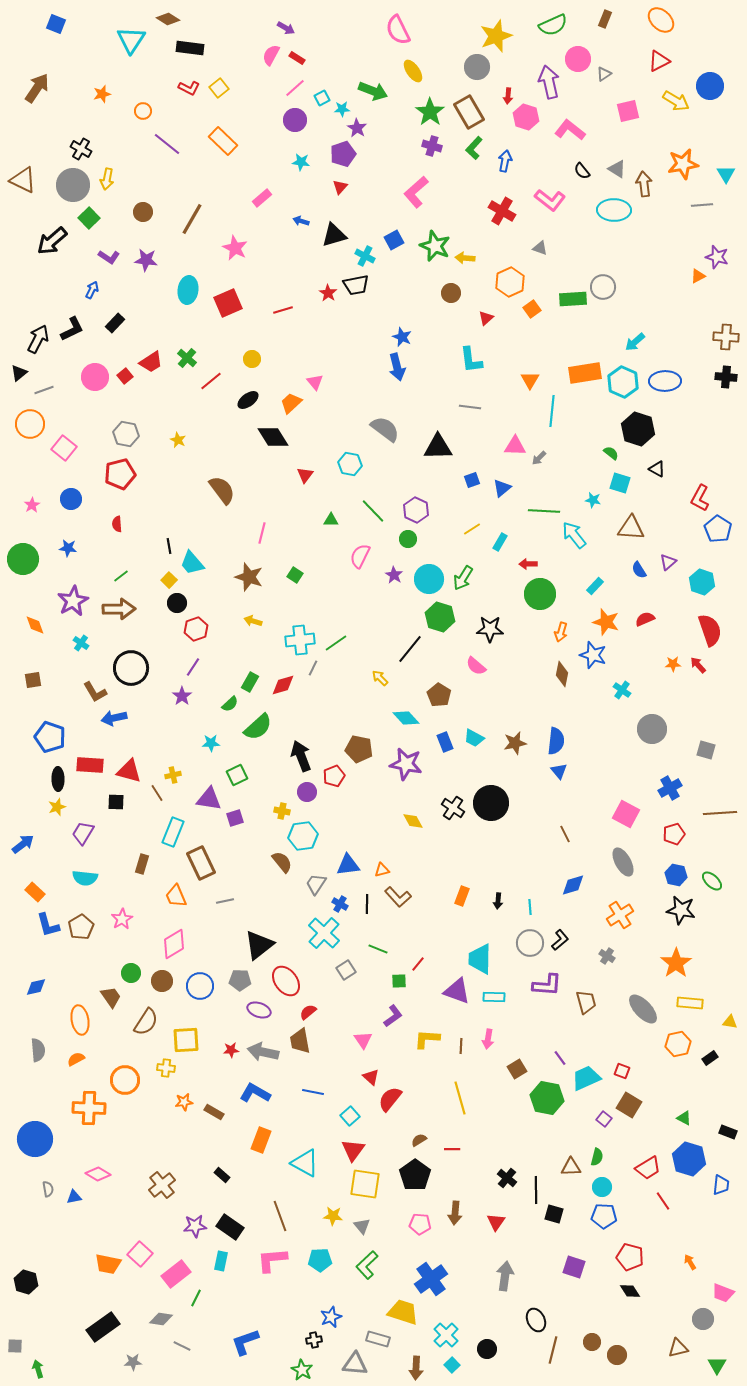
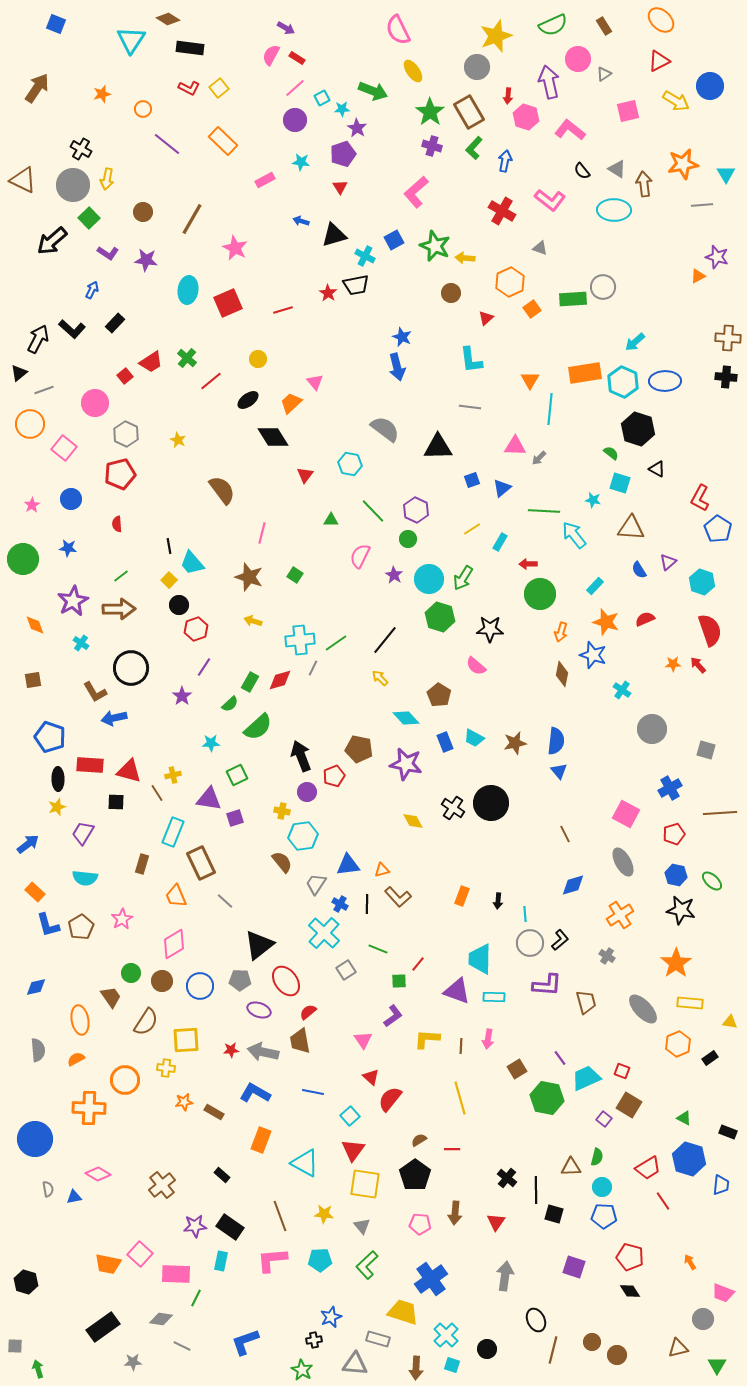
brown rectangle at (605, 19): moved 1 px left, 7 px down; rotated 54 degrees counterclockwise
orange circle at (143, 111): moved 2 px up
red triangle at (340, 187): rotated 14 degrees counterclockwise
pink rectangle at (262, 198): moved 3 px right, 18 px up; rotated 12 degrees clockwise
purple L-shape at (109, 257): moved 1 px left, 4 px up
black L-shape at (72, 329): rotated 68 degrees clockwise
brown cross at (726, 337): moved 2 px right, 1 px down
yellow circle at (252, 359): moved 6 px right
pink circle at (95, 377): moved 26 px down
cyan line at (552, 411): moved 2 px left, 2 px up
gray hexagon at (126, 434): rotated 15 degrees clockwise
black circle at (177, 603): moved 2 px right, 2 px down
black line at (410, 649): moved 25 px left, 9 px up
purple line at (193, 667): moved 11 px right
red diamond at (283, 685): moved 3 px left, 5 px up
blue arrow at (23, 844): moved 5 px right
gray line at (225, 901): rotated 54 degrees clockwise
cyan line at (530, 907): moved 5 px left, 7 px down
orange hexagon at (678, 1044): rotated 10 degrees counterclockwise
yellow star at (333, 1216): moved 9 px left, 2 px up
pink rectangle at (176, 1274): rotated 40 degrees clockwise
cyan square at (452, 1365): rotated 28 degrees counterclockwise
